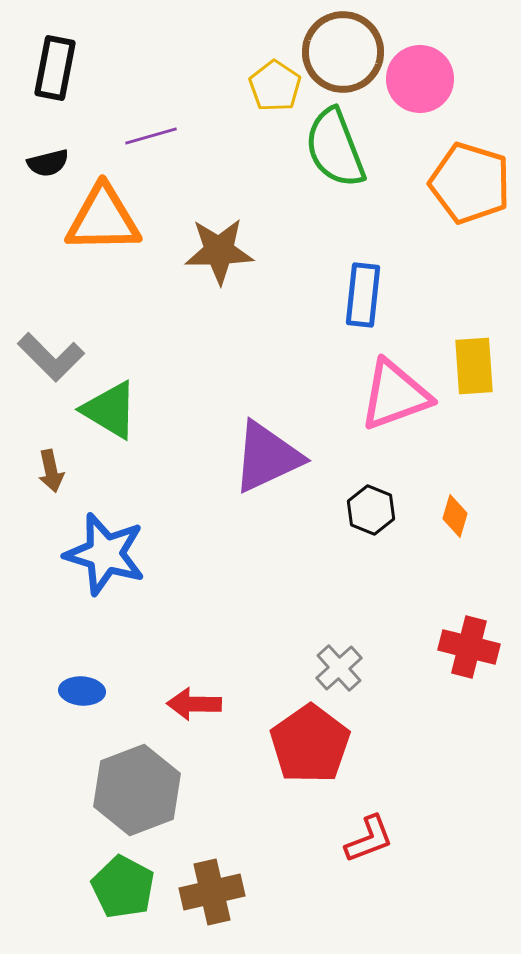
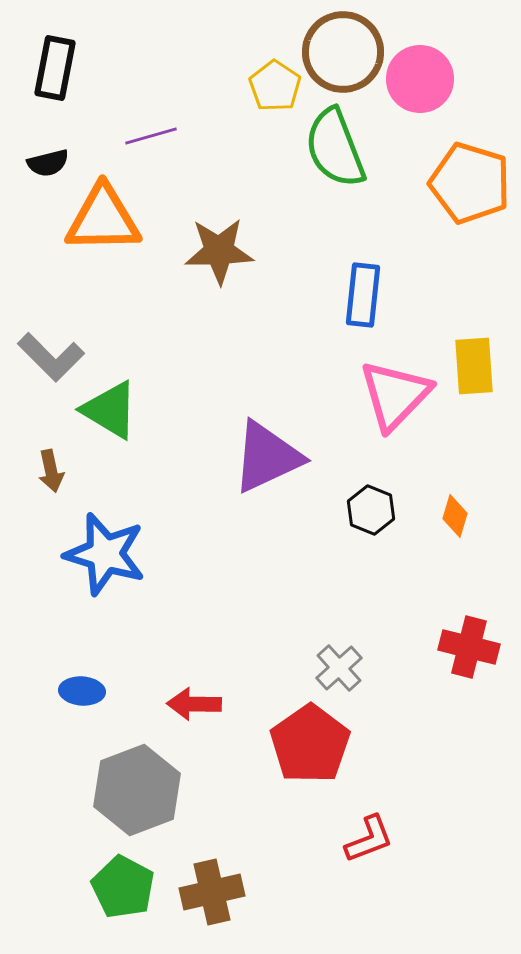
pink triangle: rotated 26 degrees counterclockwise
